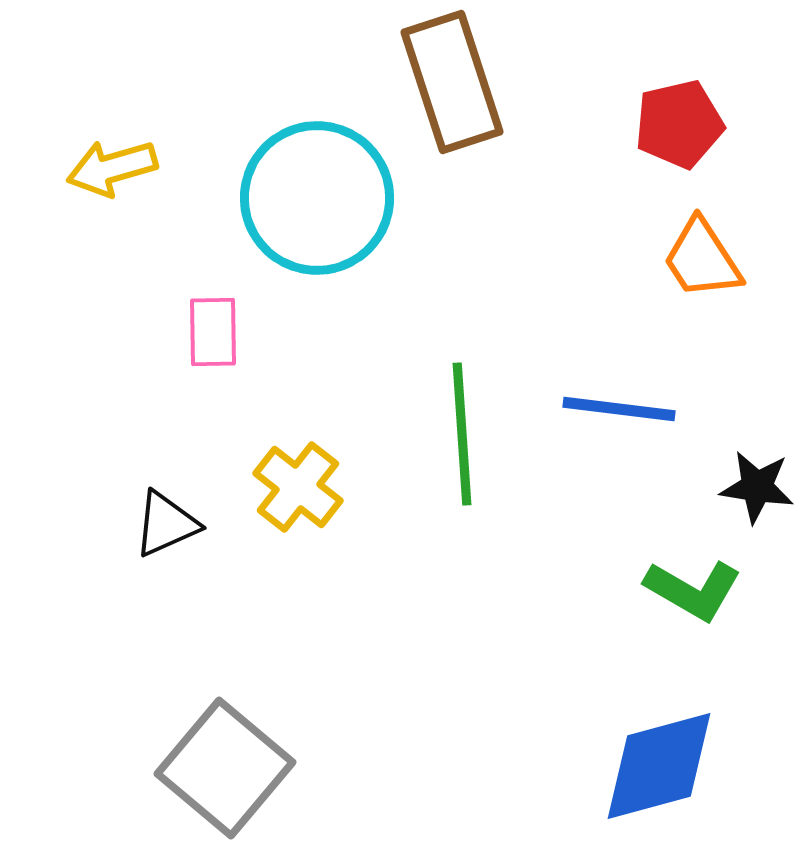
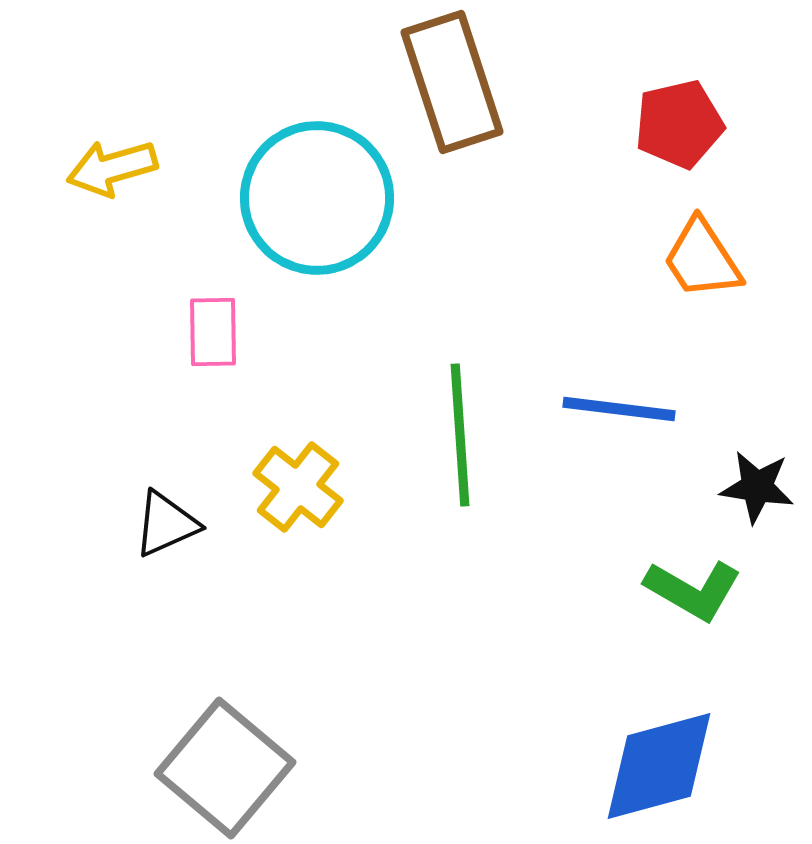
green line: moved 2 px left, 1 px down
